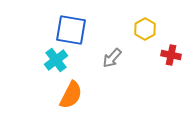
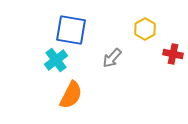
red cross: moved 2 px right, 1 px up
